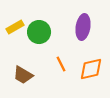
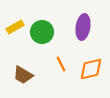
green circle: moved 3 px right
